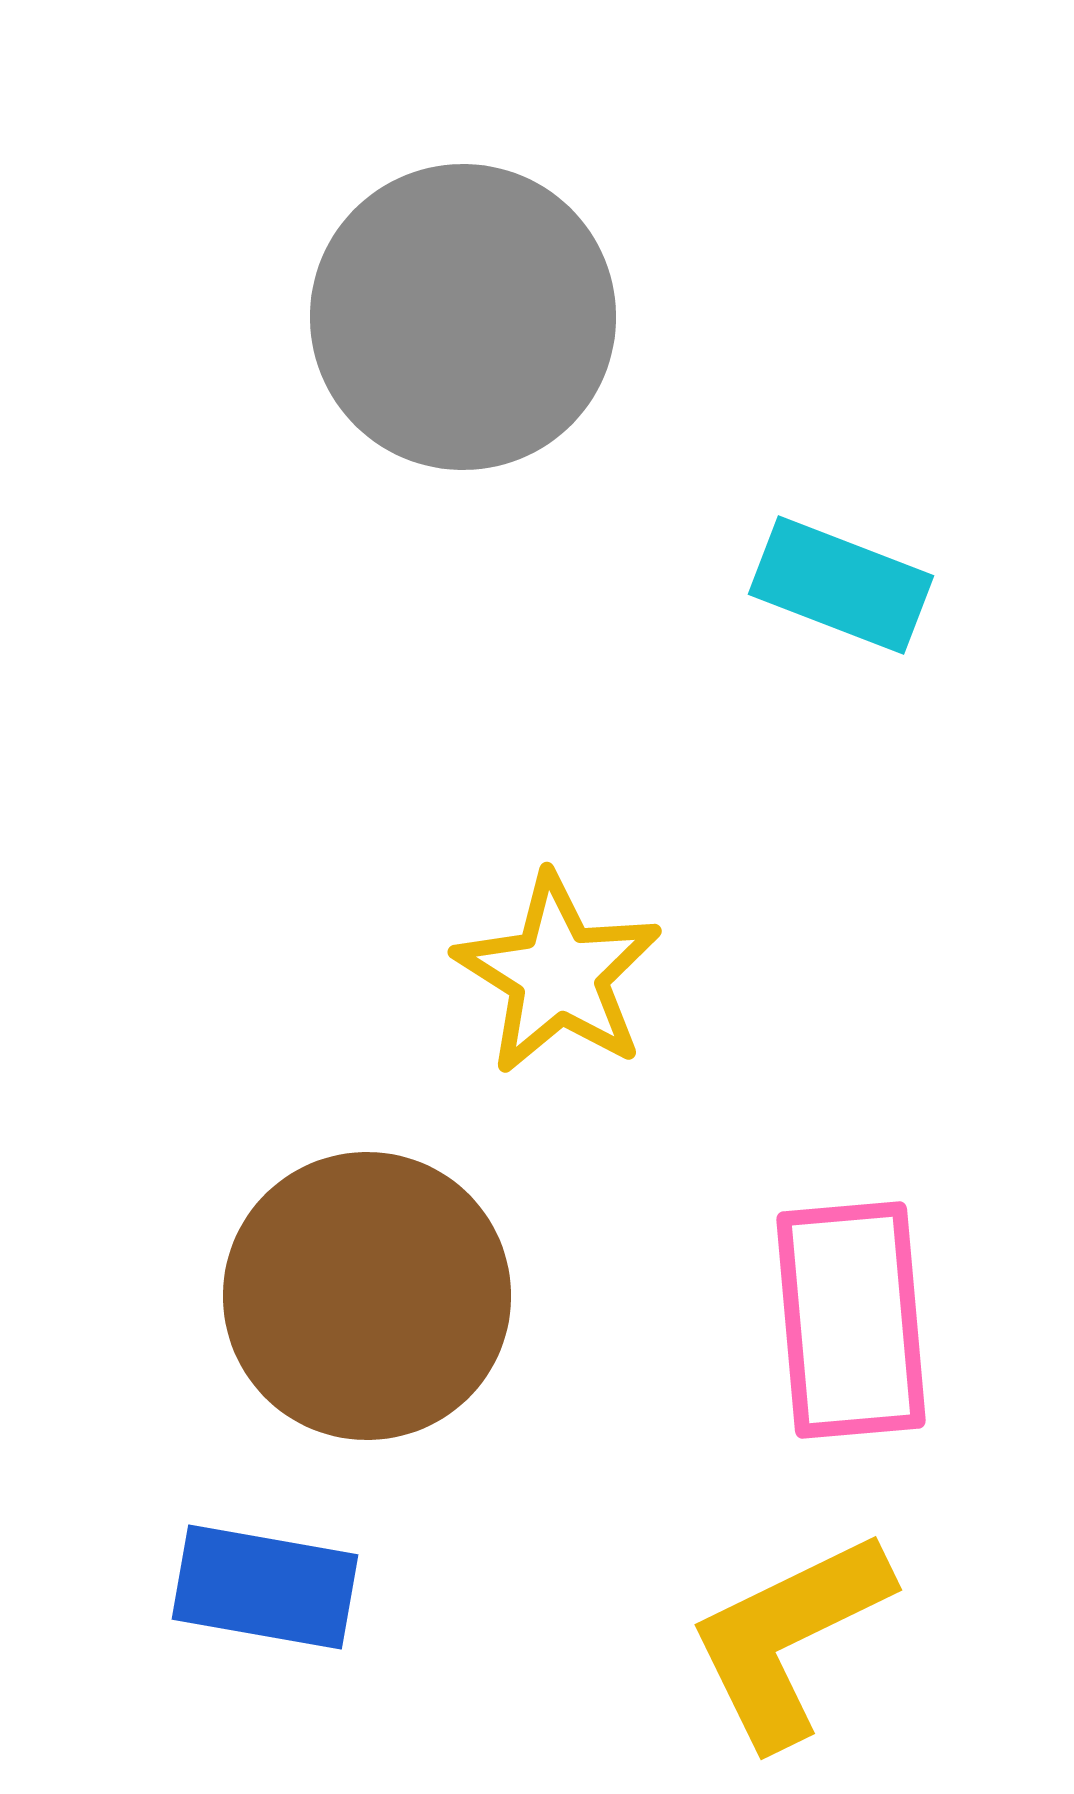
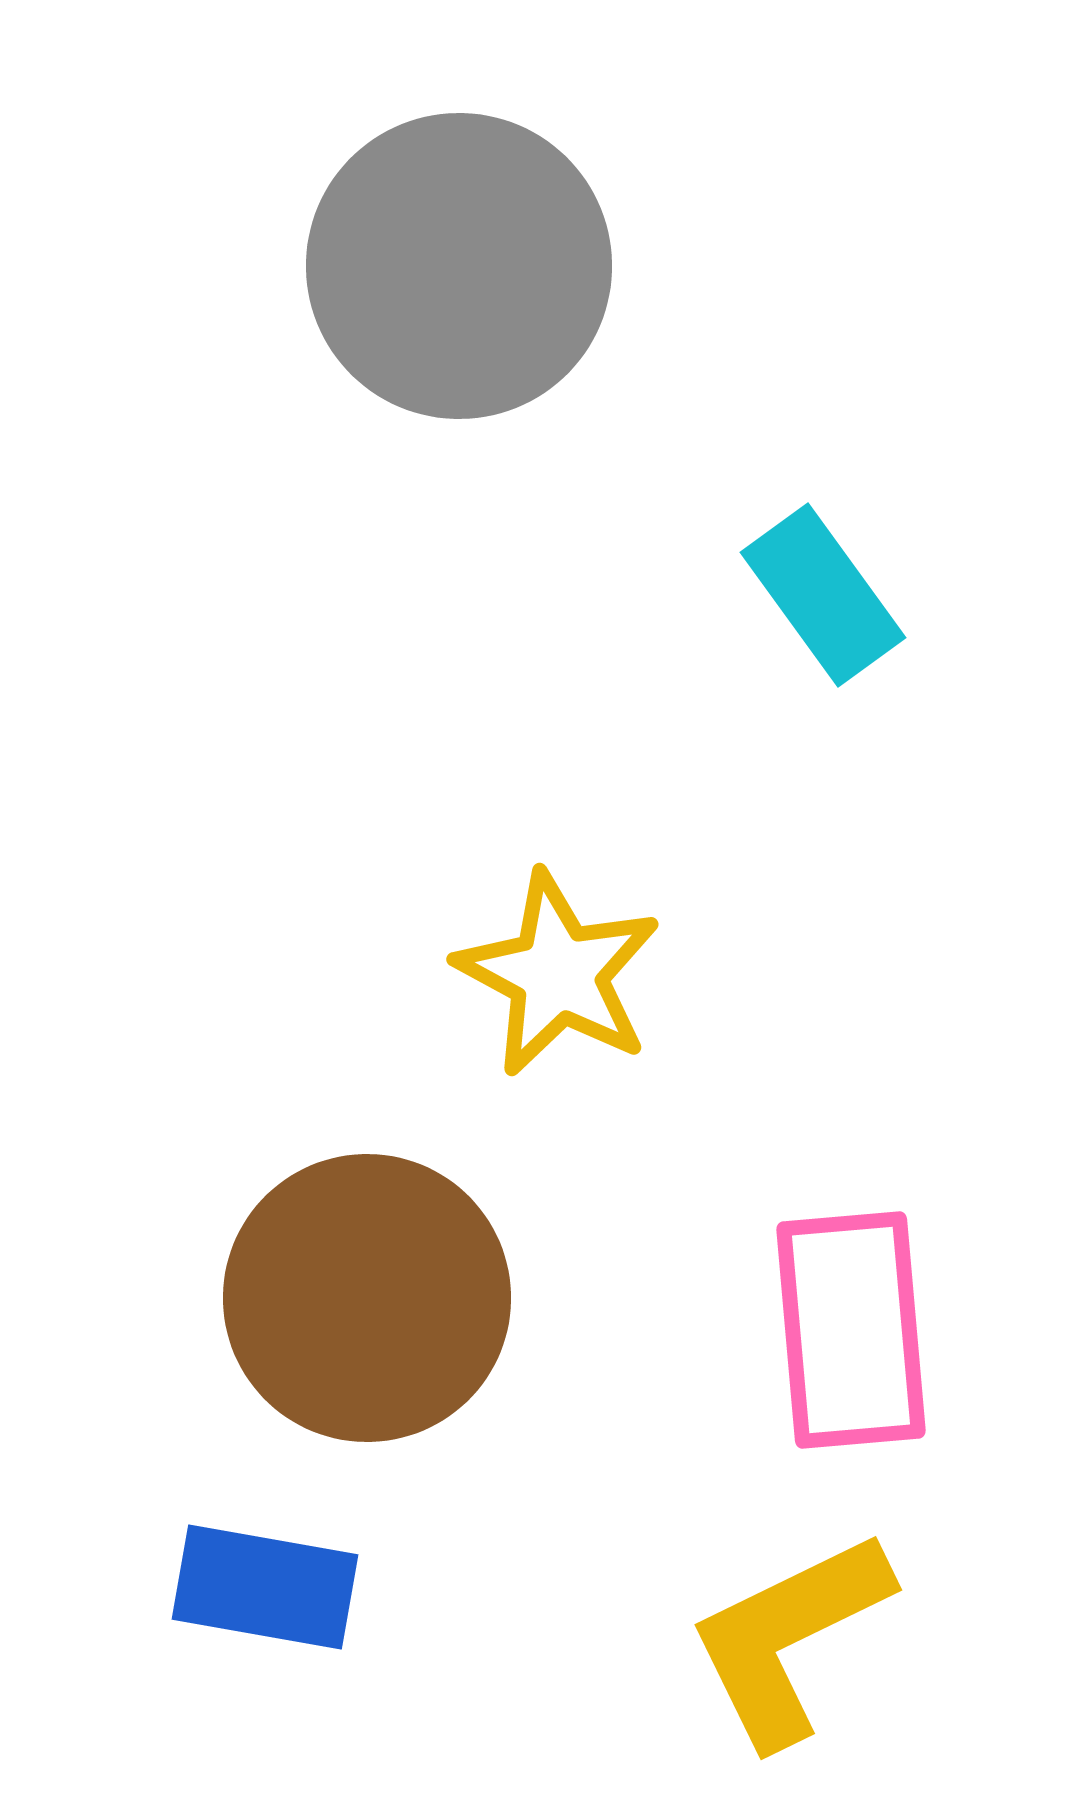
gray circle: moved 4 px left, 51 px up
cyan rectangle: moved 18 px left, 10 px down; rotated 33 degrees clockwise
yellow star: rotated 4 degrees counterclockwise
brown circle: moved 2 px down
pink rectangle: moved 10 px down
